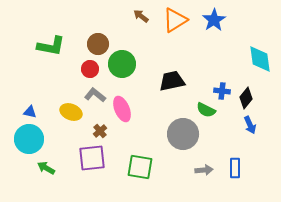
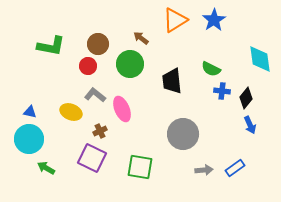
brown arrow: moved 22 px down
green circle: moved 8 px right
red circle: moved 2 px left, 3 px up
black trapezoid: rotated 84 degrees counterclockwise
green semicircle: moved 5 px right, 41 px up
brown cross: rotated 16 degrees clockwise
purple square: rotated 32 degrees clockwise
blue rectangle: rotated 54 degrees clockwise
